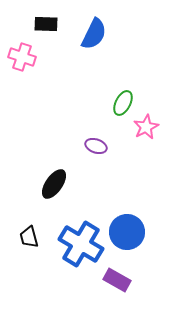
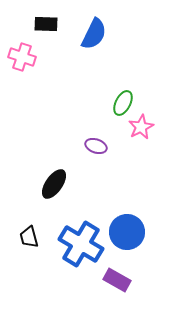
pink star: moved 5 px left
